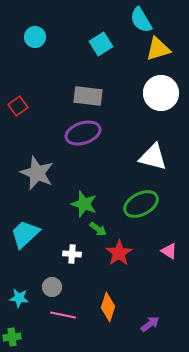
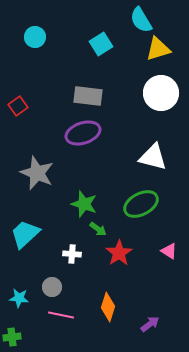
pink line: moved 2 px left
